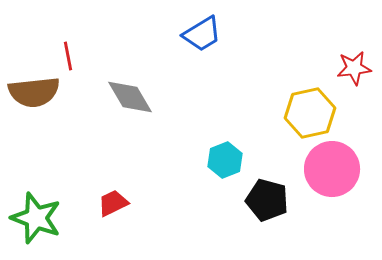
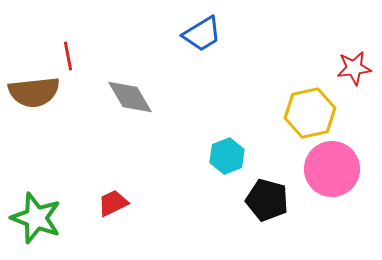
cyan hexagon: moved 2 px right, 4 px up
